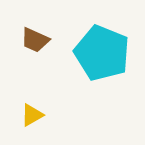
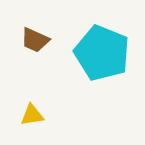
yellow triangle: rotated 20 degrees clockwise
